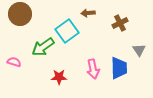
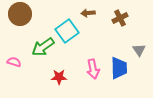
brown cross: moved 5 px up
